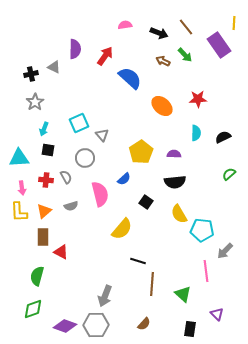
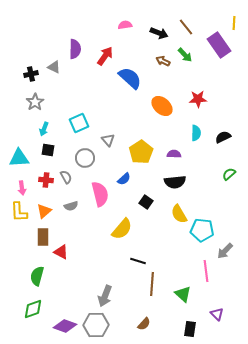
gray triangle at (102, 135): moved 6 px right, 5 px down
